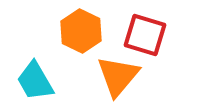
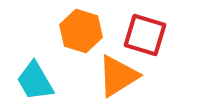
orange hexagon: rotated 9 degrees counterclockwise
orange triangle: rotated 18 degrees clockwise
